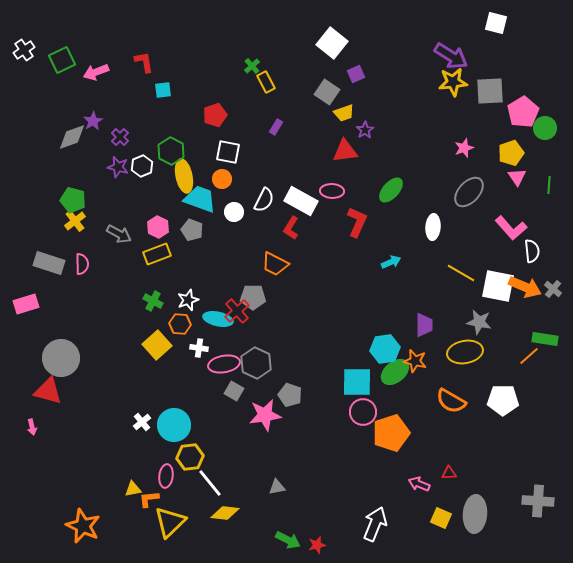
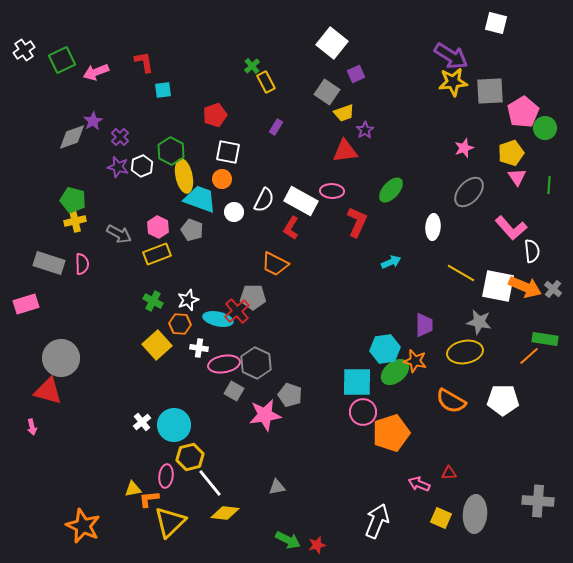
yellow cross at (75, 221): rotated 25 degrees clockwise
yellow hexagon at (190, 457): rotated 8 degrees counterclockwise
white arrow at (375, 524): moved 2 px right, 3 px up
